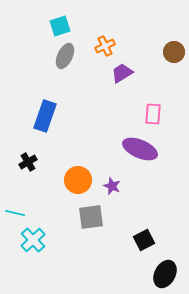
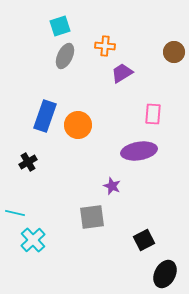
orange cross: rotated 30 degrees clockwise
purple ellipse: moved 1 px left, 2 px down; rotated 32 degrees counterclockwise
orange circle: moved 55 px up
gray square: moved 1 px right
